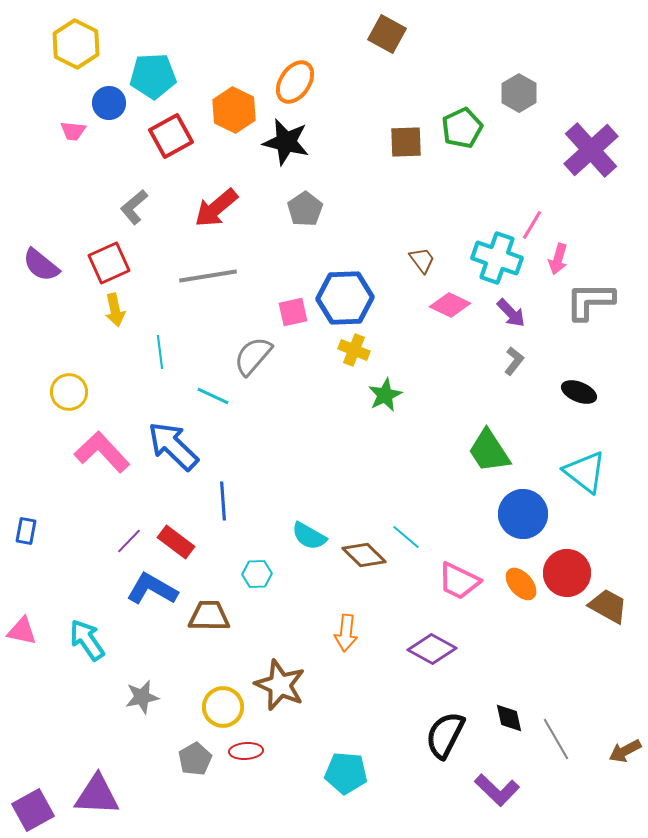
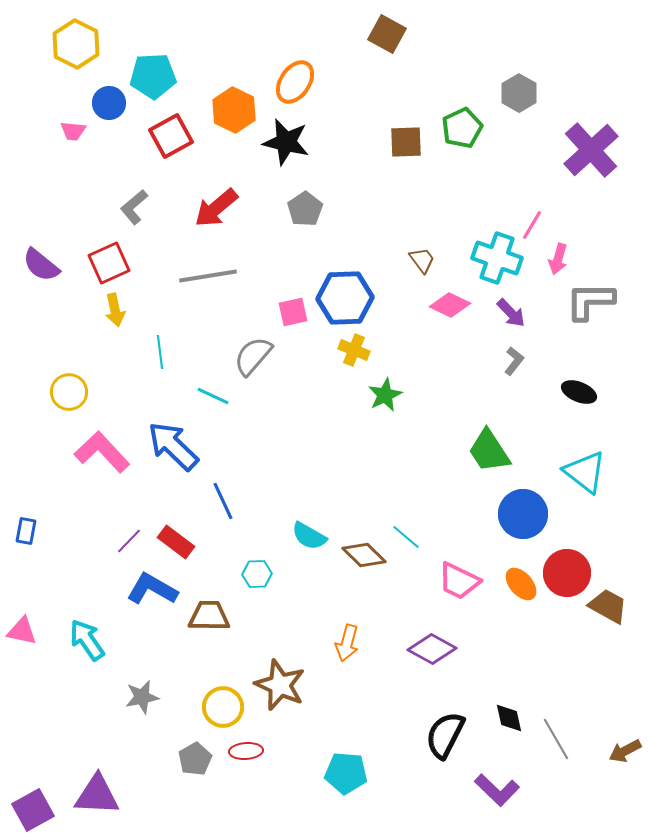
blue line at (223, 501): rotated 21 degrees counterclockwise
orange arrow at (346, 633): moved 1 px right, 10 px down; rotated 9 degrees clockwise
